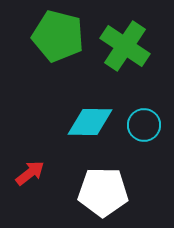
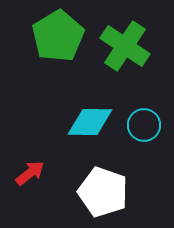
green pentagon: rotated 27 degrees clockwise
white pentagon: rotated 18 degrees clockwise
